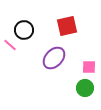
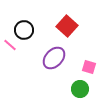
red square: rotated 35 degrees counterclockwise
pink square: rotated 16 degrees clockwise
green circle: moved 5 px left, 1 px down
